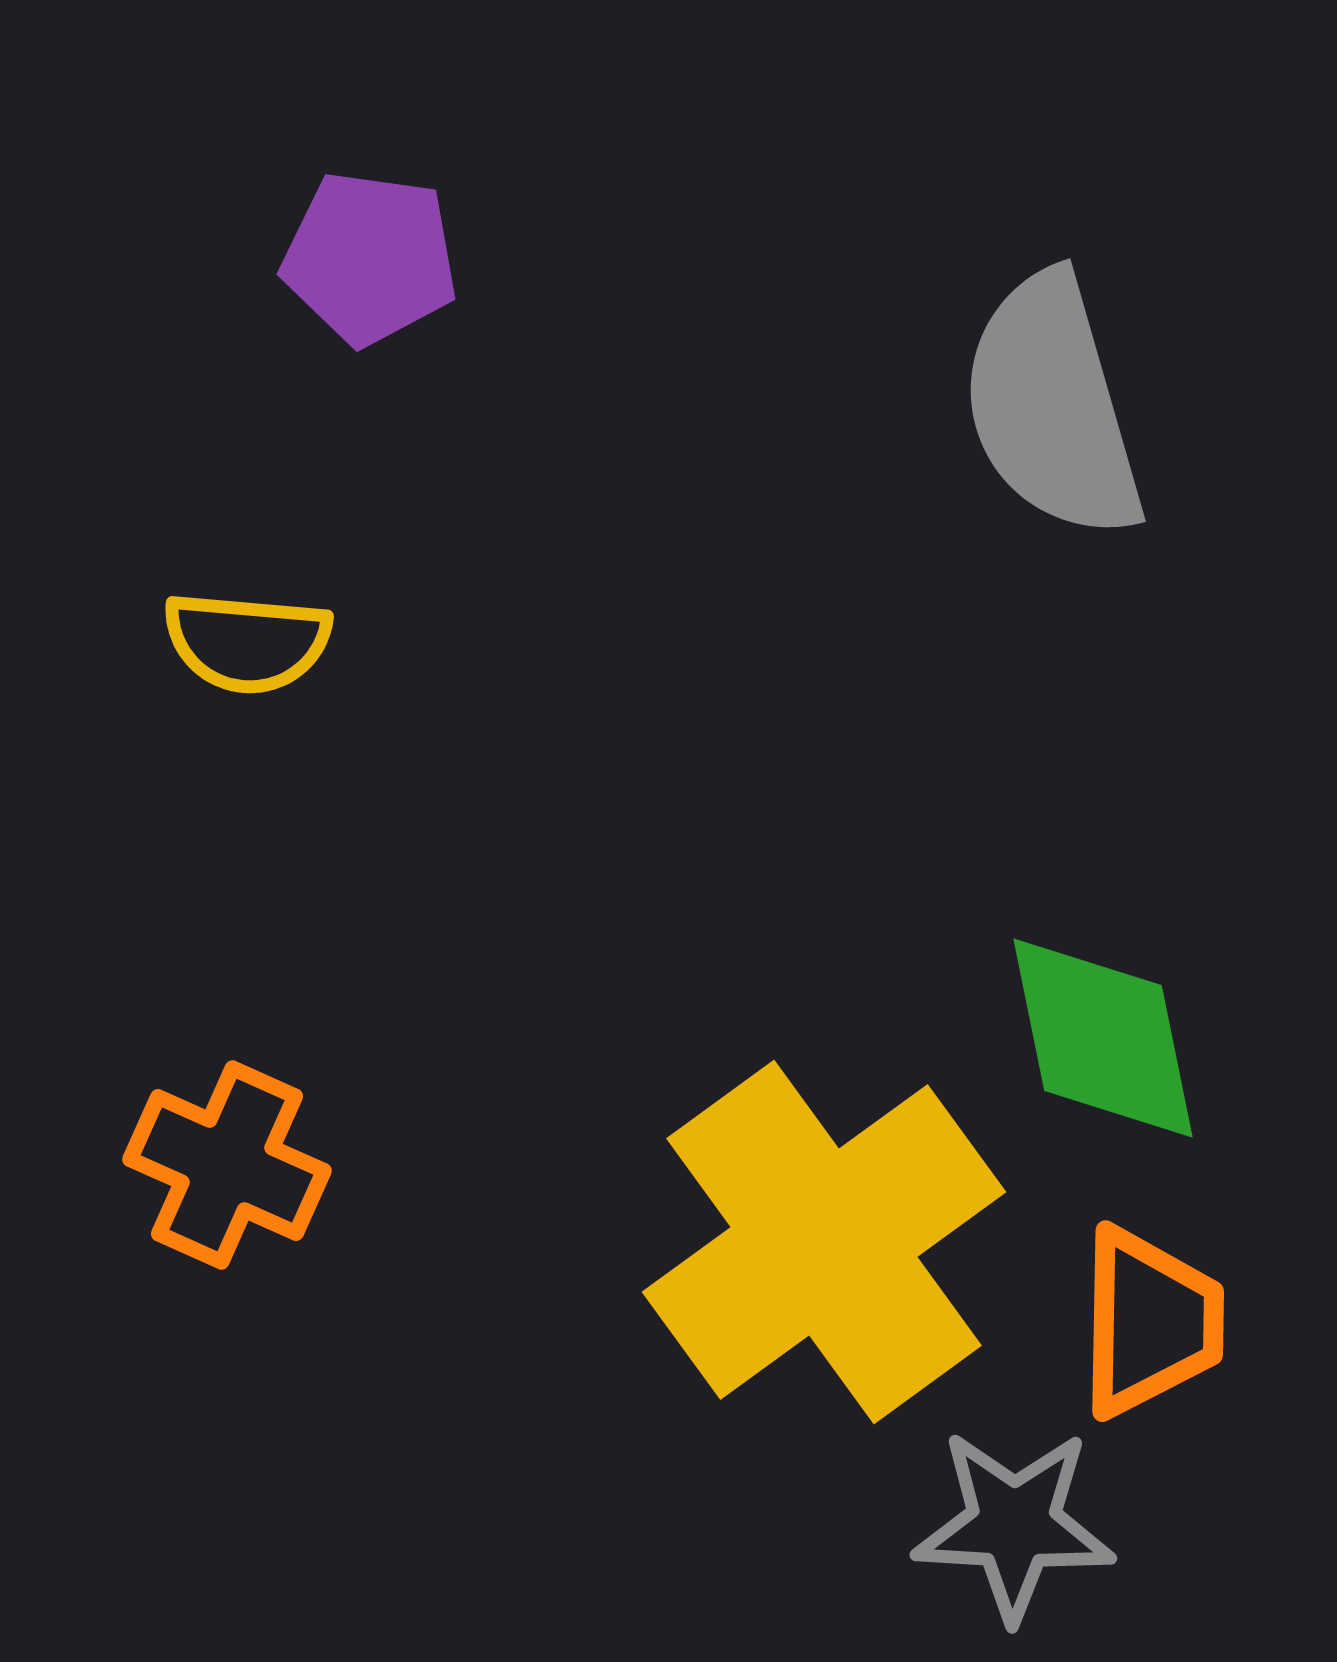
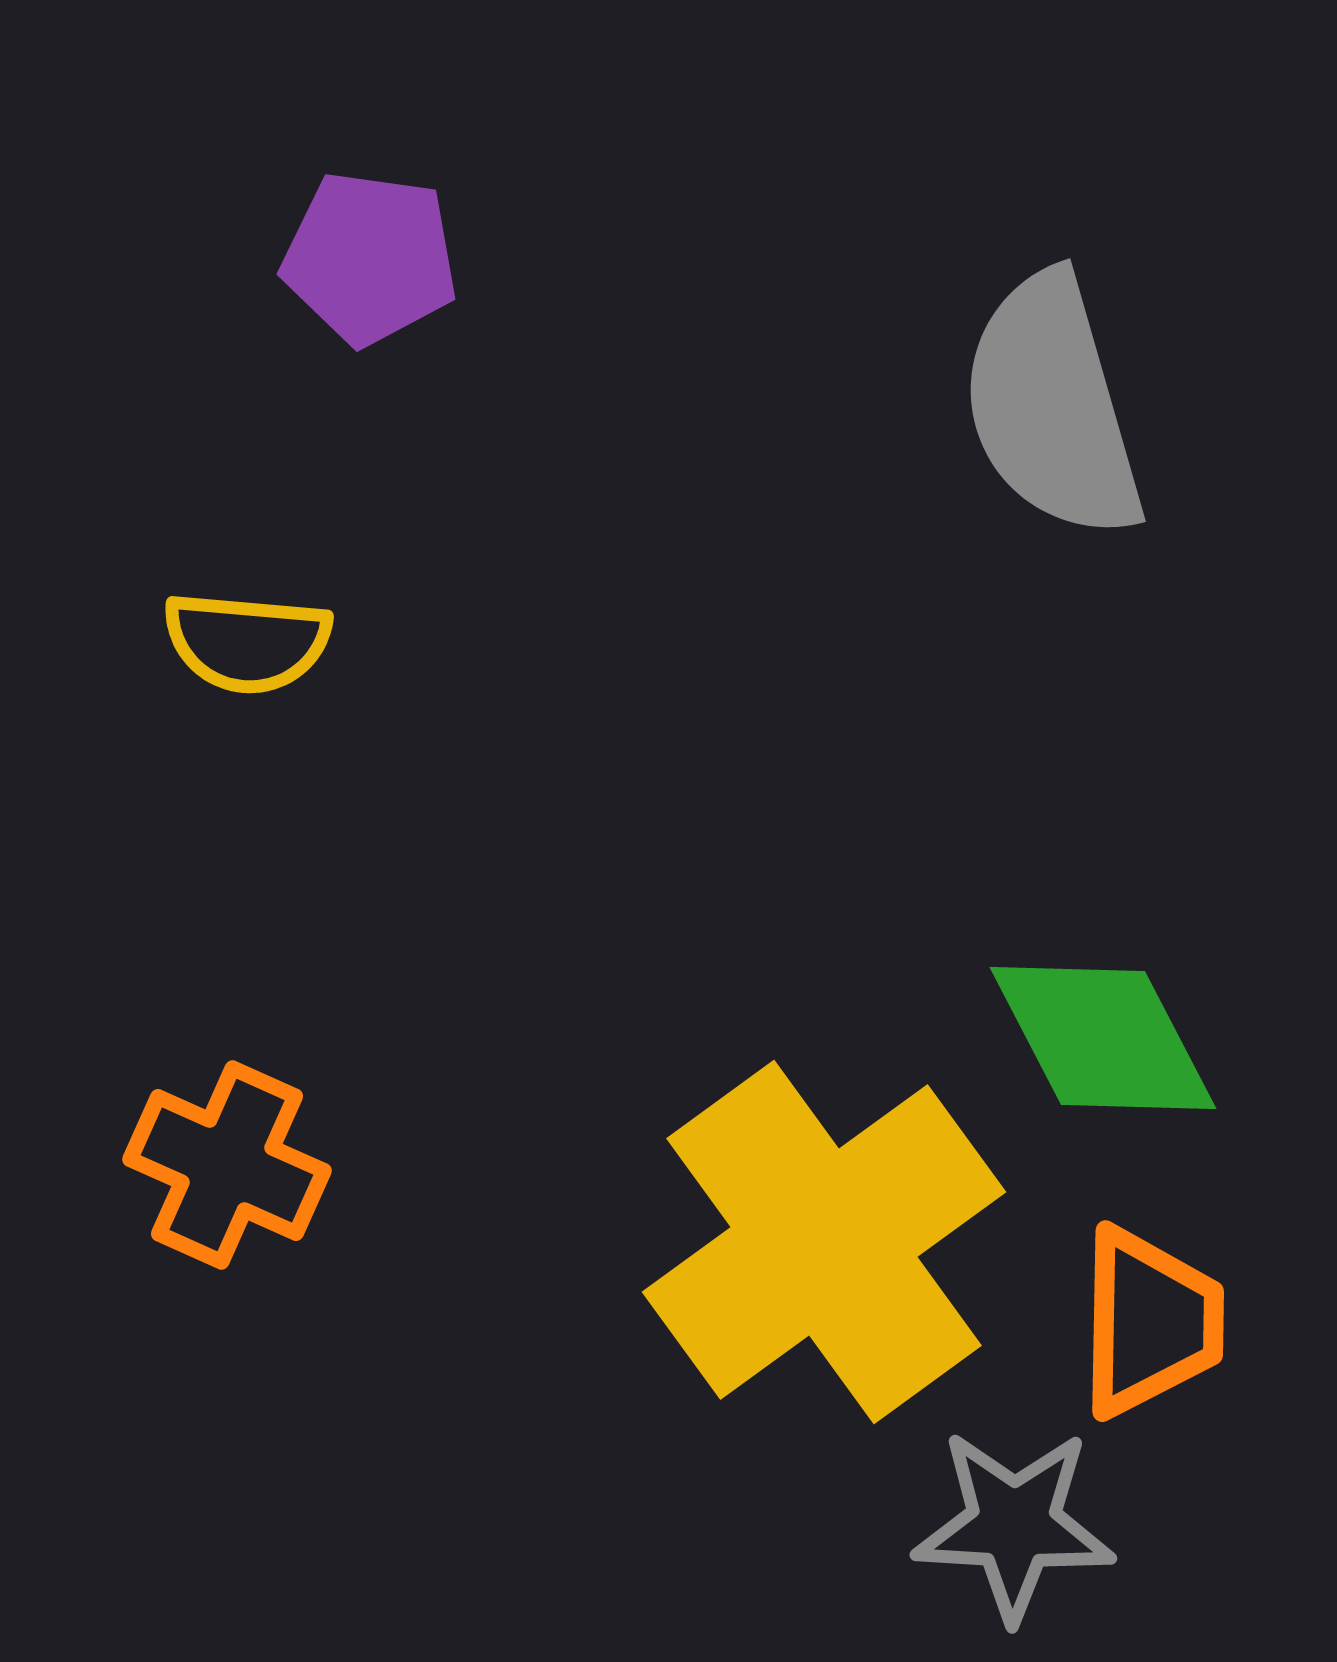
green diamond: rotated 16 degrees counterclockwise
